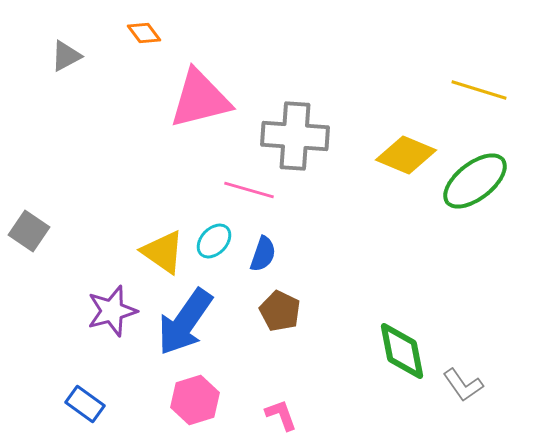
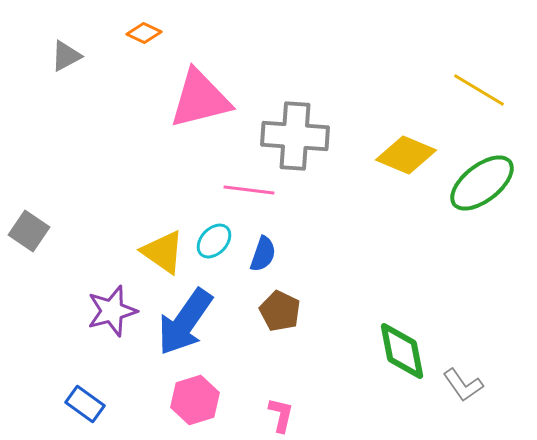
orange diamond: rotated 28 degrees counterclockwise
yellow line: rotated 14 degrees clockwise
green ellipse: moved 7 px right, 2 px down
pink line: rotated 9 degrees counterclockwise
pink L-shape: rotated 33 degrees clockwise
